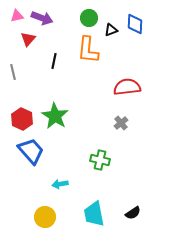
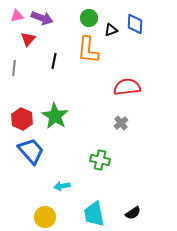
gray line: moved 1 px right, 4 px up; rotated 21 degrees clockwise
cyan arrow: moved 2 px right, 2 px down
